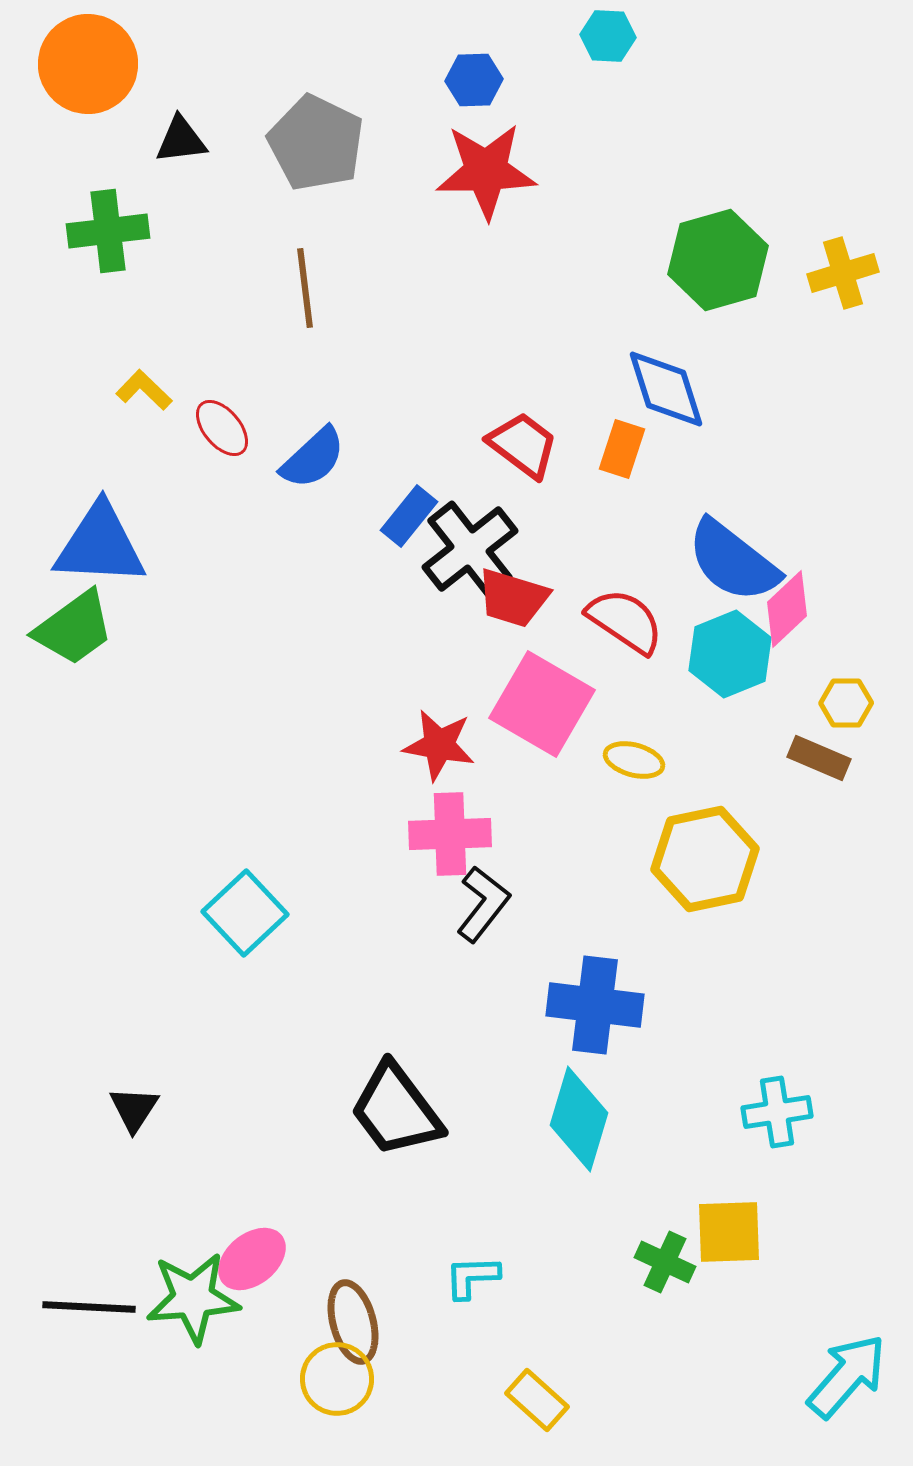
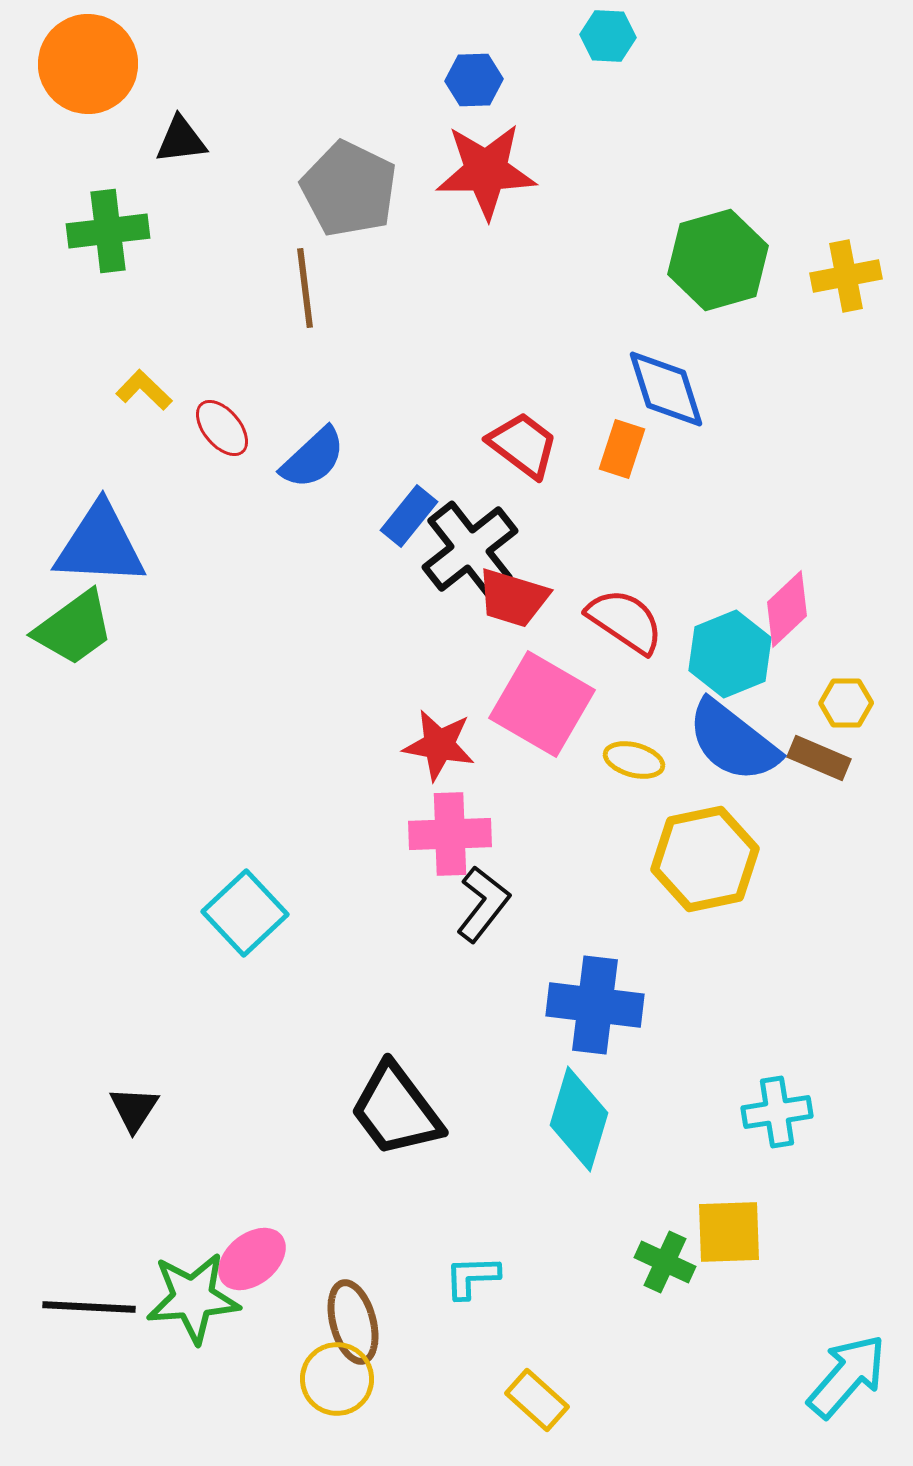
gray pentagon at (316, 143): moved 33 px right, 46 px down
yellow cross at (843, 273): moved 3 px right, 3 px down; rotated 6 degrees clockwise
blue semicircle at (733, 561): moved 180 px down
